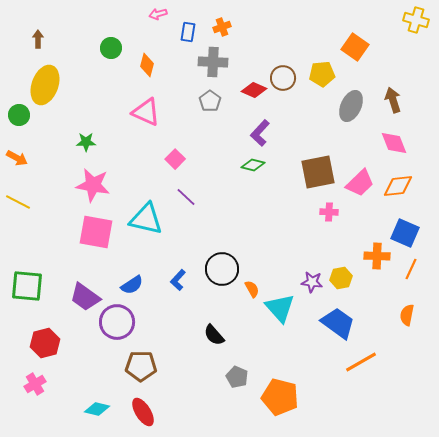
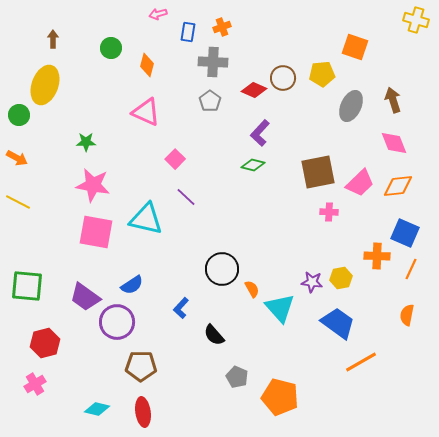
brown arrow at (38, 39): moved 15 px right
orange square at (355, 47): rotated 16 degrees counterclockwise
blue L-shape at (178, 280): moved 3 px right, 28 px down
red ellipse at (143, 412): rotated 24 degrees clockwise
